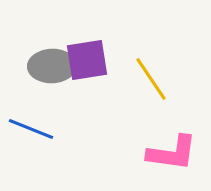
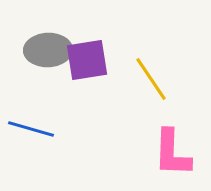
gray ellipse: moved 4 px left, 16 px up
blue line: rotated 6 degrees counterclockwise
pink L-shape: rotated 84 degrees clockwise
